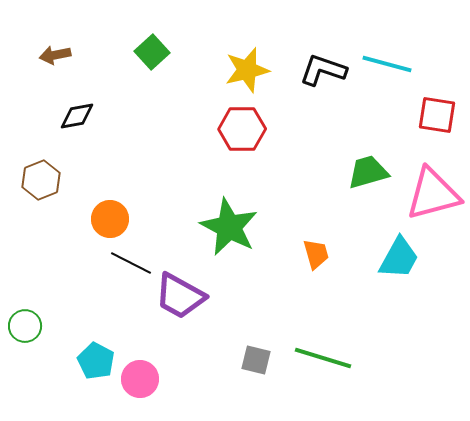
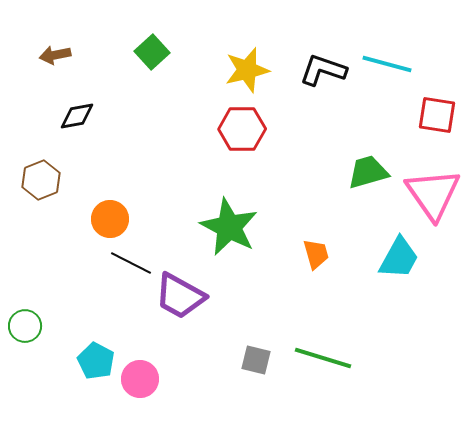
pink triangle: rotated 50 degrees counterclockwise
